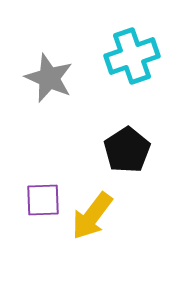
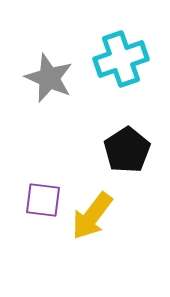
cyan cross: moved 11 px left, 3 px down
purple square: rotated 9 degrees clockwise
